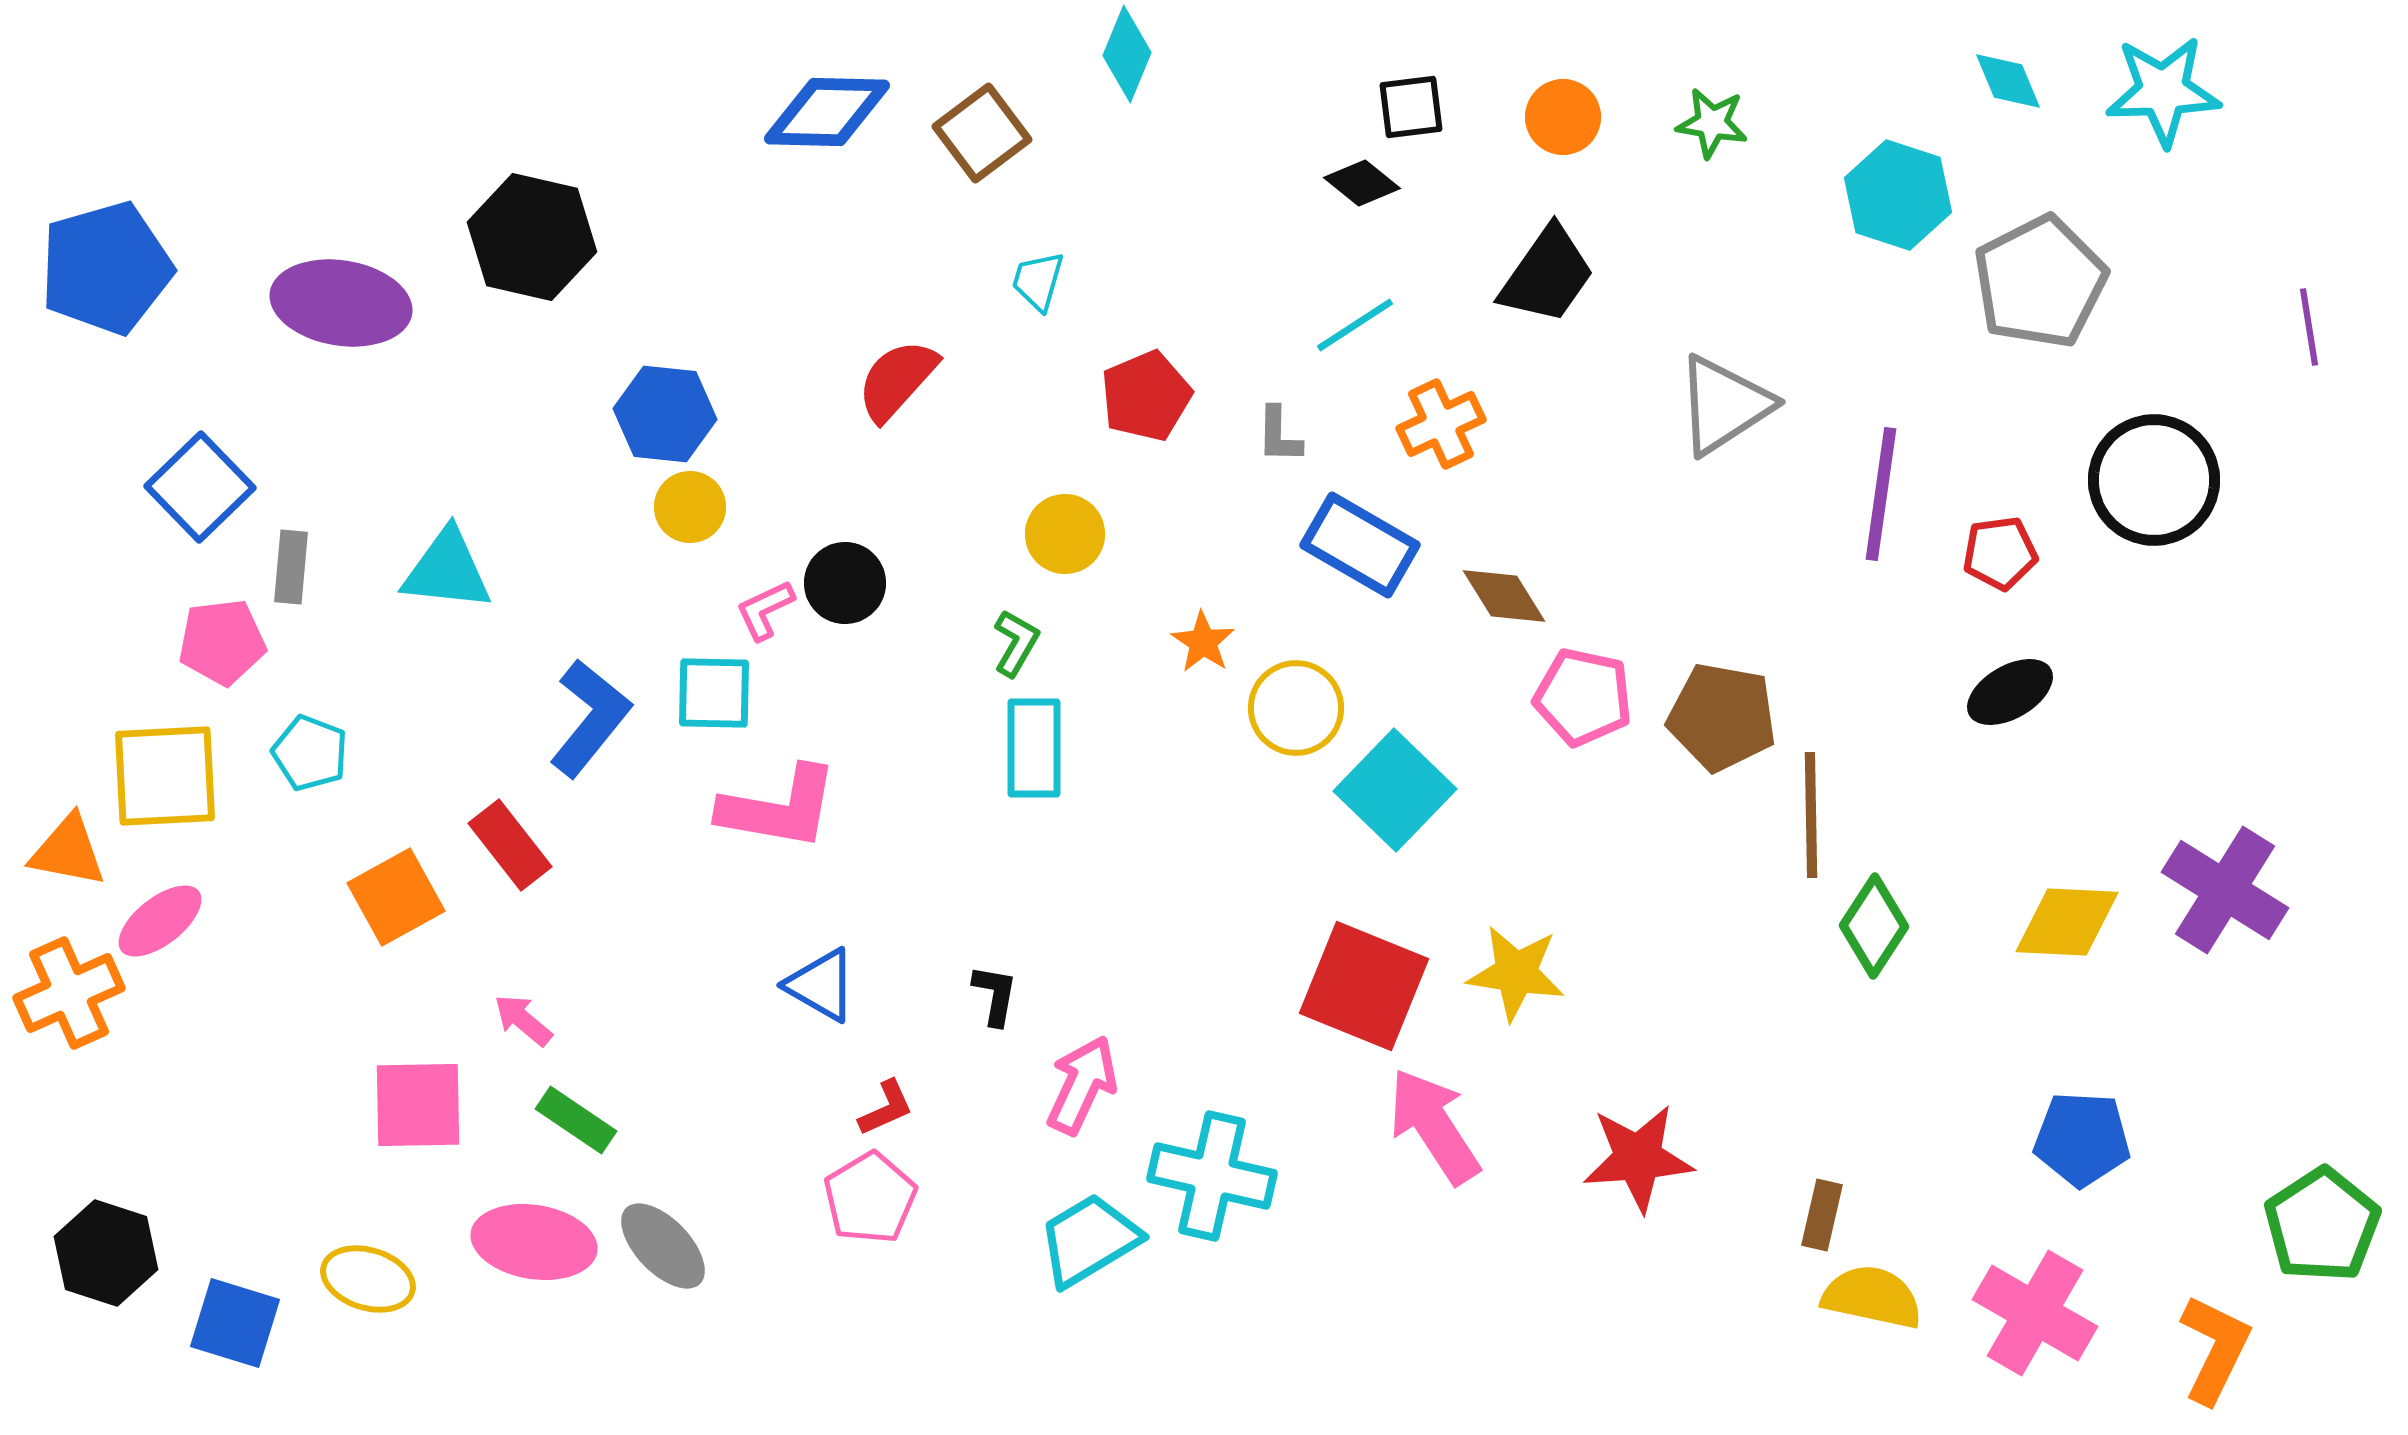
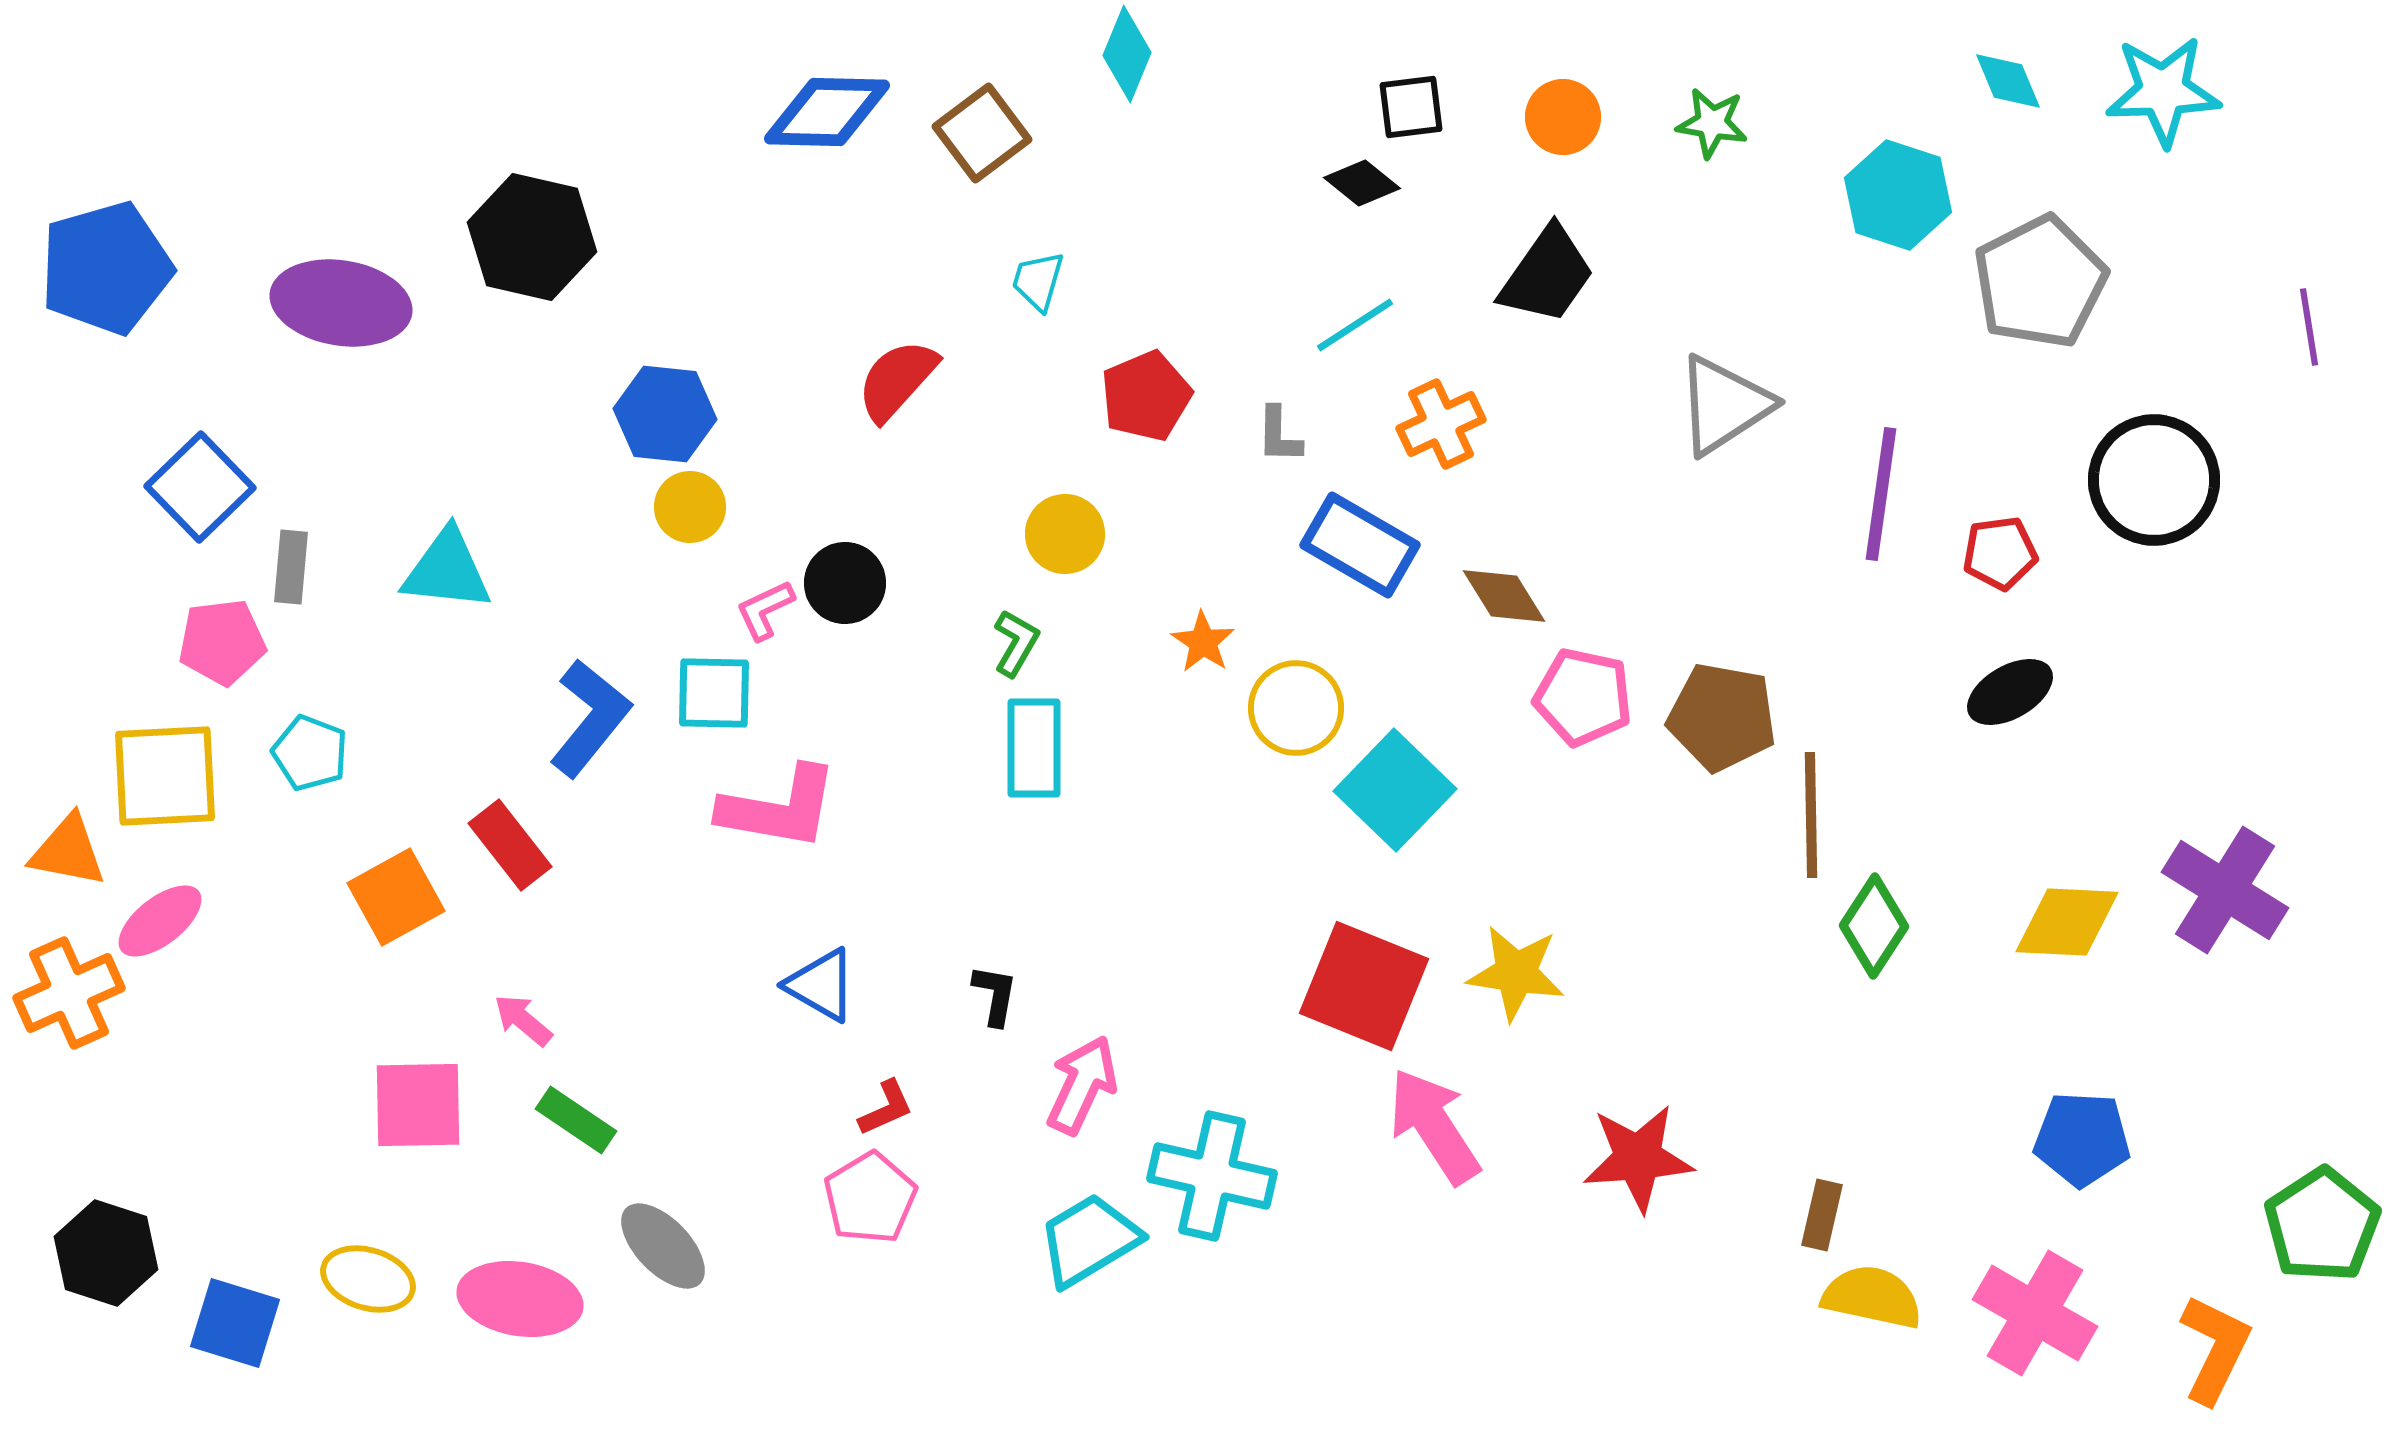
pink ellipse at (534, 1242): moved 14 px left, 57 px down
